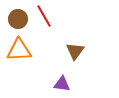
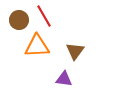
brown circle: moved 1 px right, 1 px down
orange triangle: moved 18 px right, 4 px up
purple triangle: moved 2 px right, 5 px up
